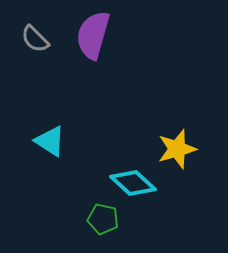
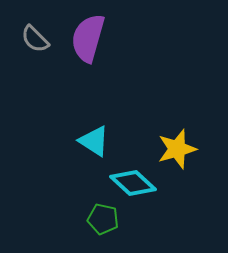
purple semicircle: moved 5 px left, 3 px down
cyan triangle: moved 44 px right
